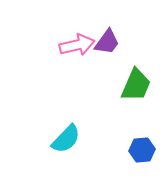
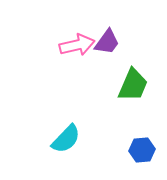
green trapezoid: moved 3 px left
